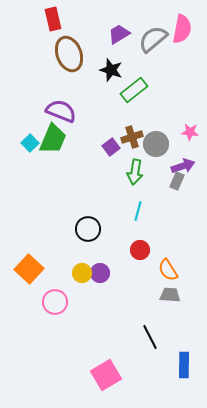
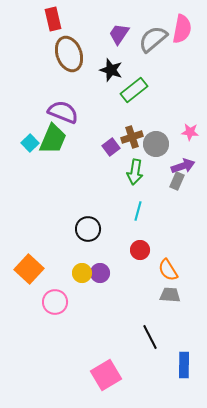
purple trapezoid: rotated 25 degrees counterclockwise
purple semicircle: moved 2 px right, 1 px down
